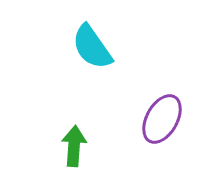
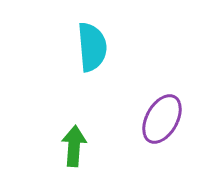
cyan semicircle: rotated 150 degrees counterclockwise
